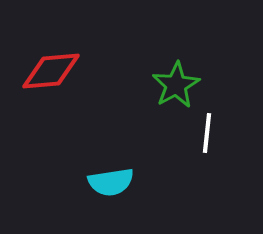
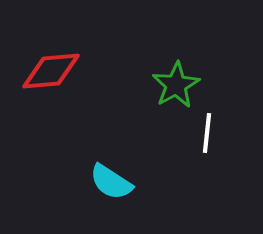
cyan semicircle: rotated 42 degrees clockwise
